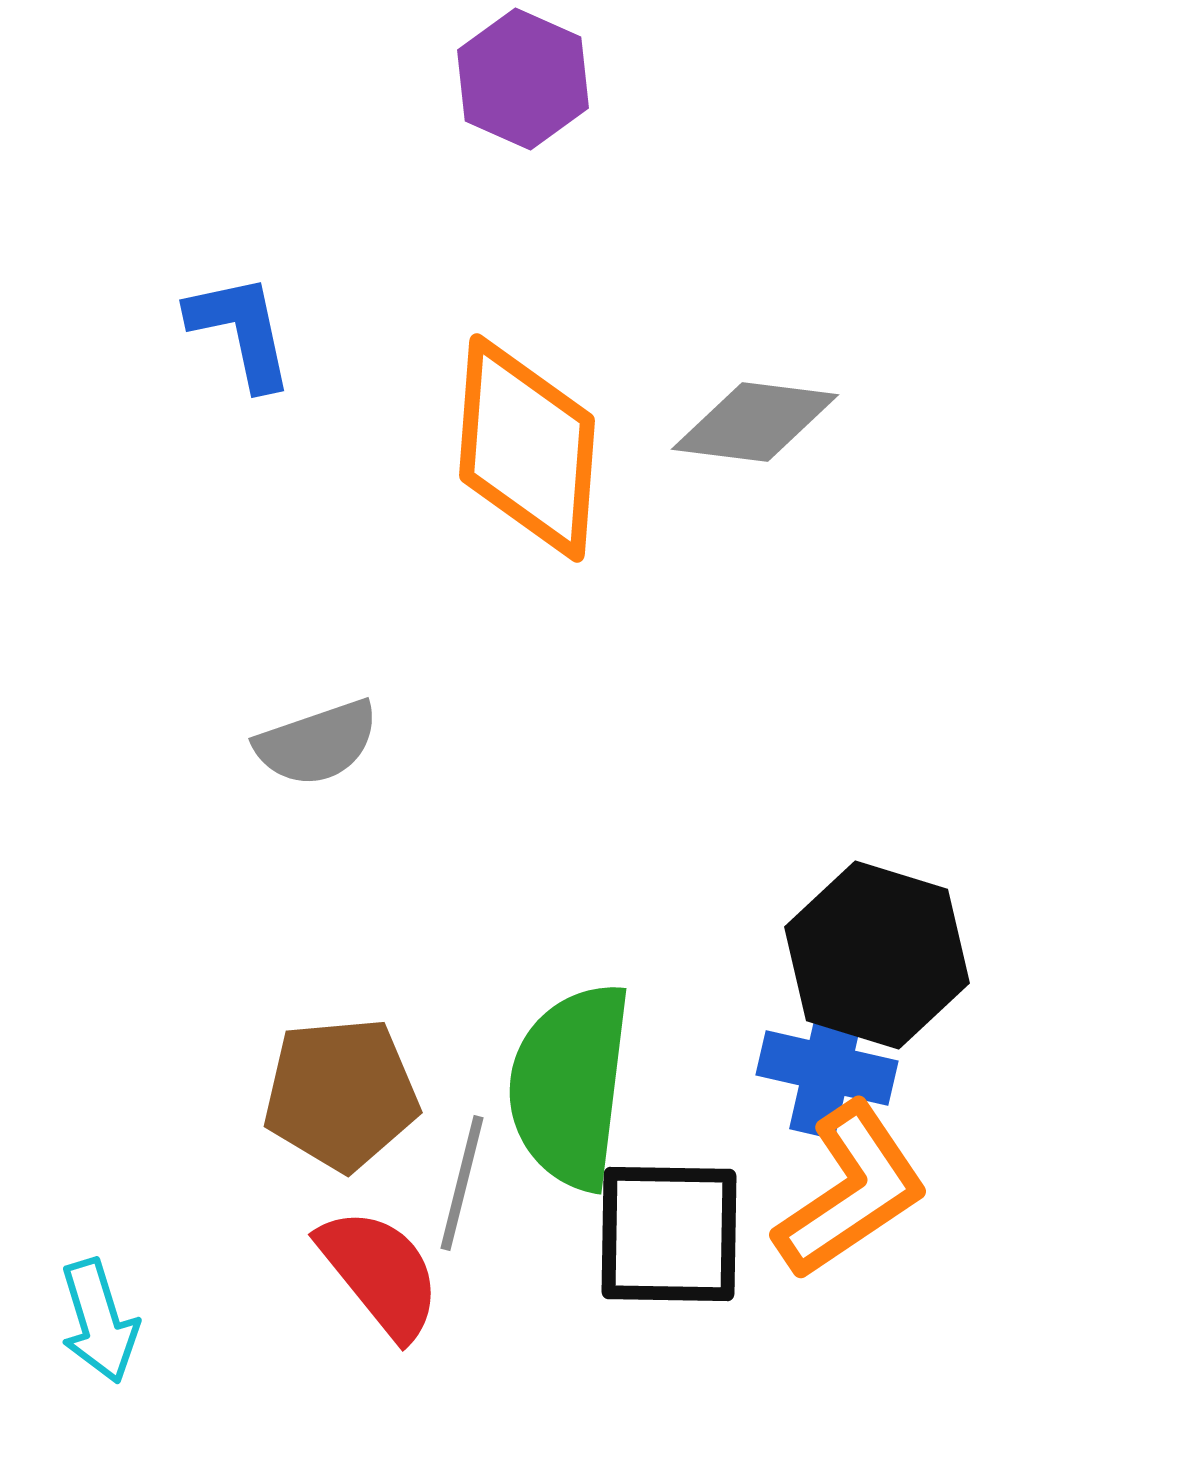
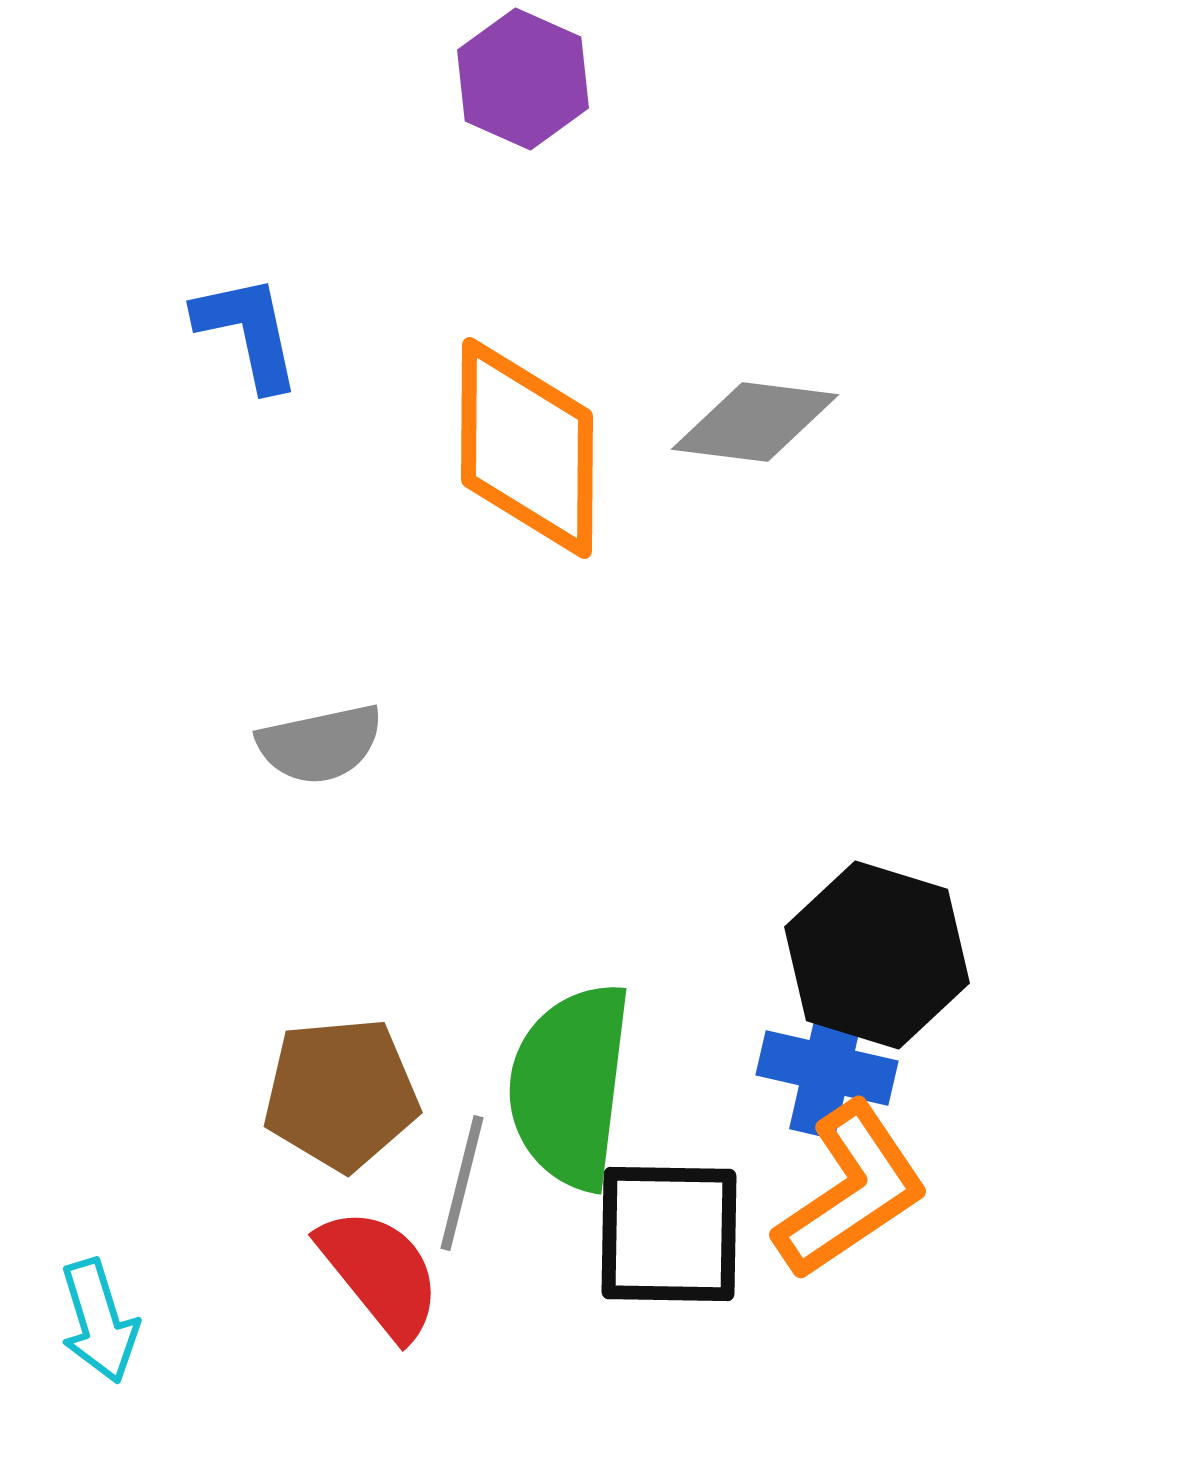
blue L-shape: moved 7 px right, 1 px down
orange diamond: rotated 4 degrees counterclockwise
gray semicircle: moved 3 px right, 1 px down; rotated 7 degrees clockwise
